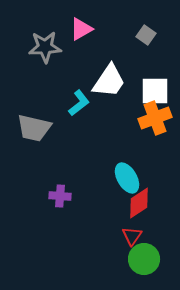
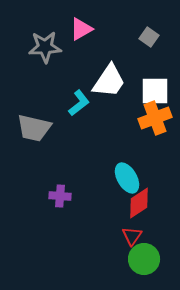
gray square: moved 3 px right, 2 px down
